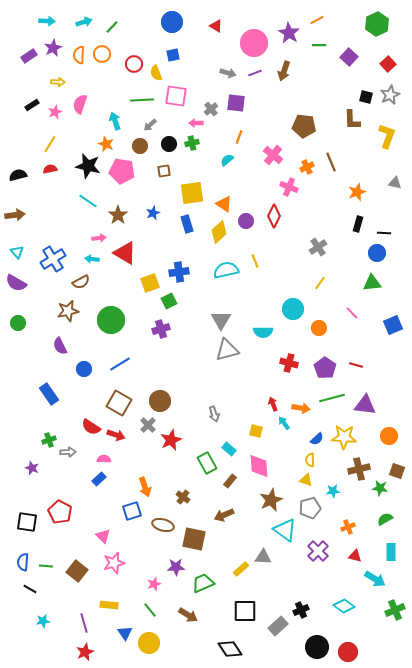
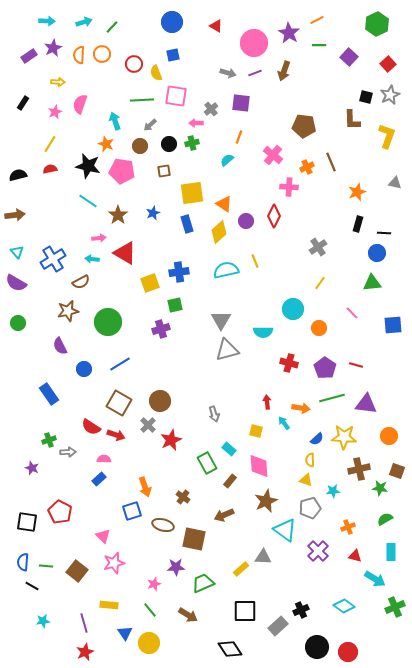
purple square at (236, 103): moved 5 px right
black rectangle at (32, 105): moved 9 px left, 2 px up; rotated 24 degrees counterclockwise
pink cross at (289, 187): rotated 18 degrees counterclockwise
green square at (169, 301): moved 6 px right, 4 px down; rotated 14 degrees clockwise
green circle at (111, 320): moved 3 px left, 2 px down
blue square at (393, 325): rotated 18 degrees clockwise
red arrow at (273, 404): moved 6 px left, 2 px up; rotated 16 degrees clockwise
purple triangle at (365, 405): moved 1 px right, 1 px up
brown star at (271, 500): moved 5 px left, 1 px down
black line at (30, 589): moved 2 px right, 3 px up
green cross at (395, 610): moved 3 px up
